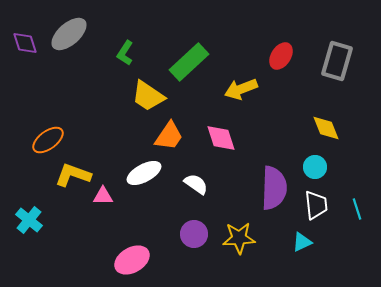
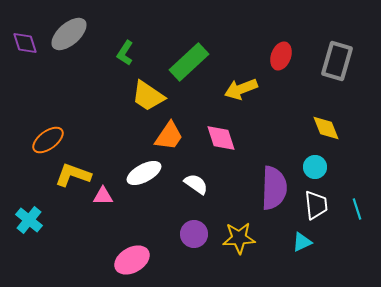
red ellipse: rotated 12 degrees counterclockwise
